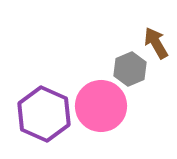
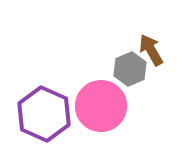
brown arrow: moved 5 px left, 7 px down
